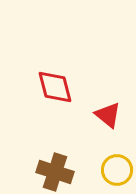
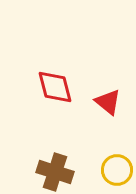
red triangle: moved 13 px up
